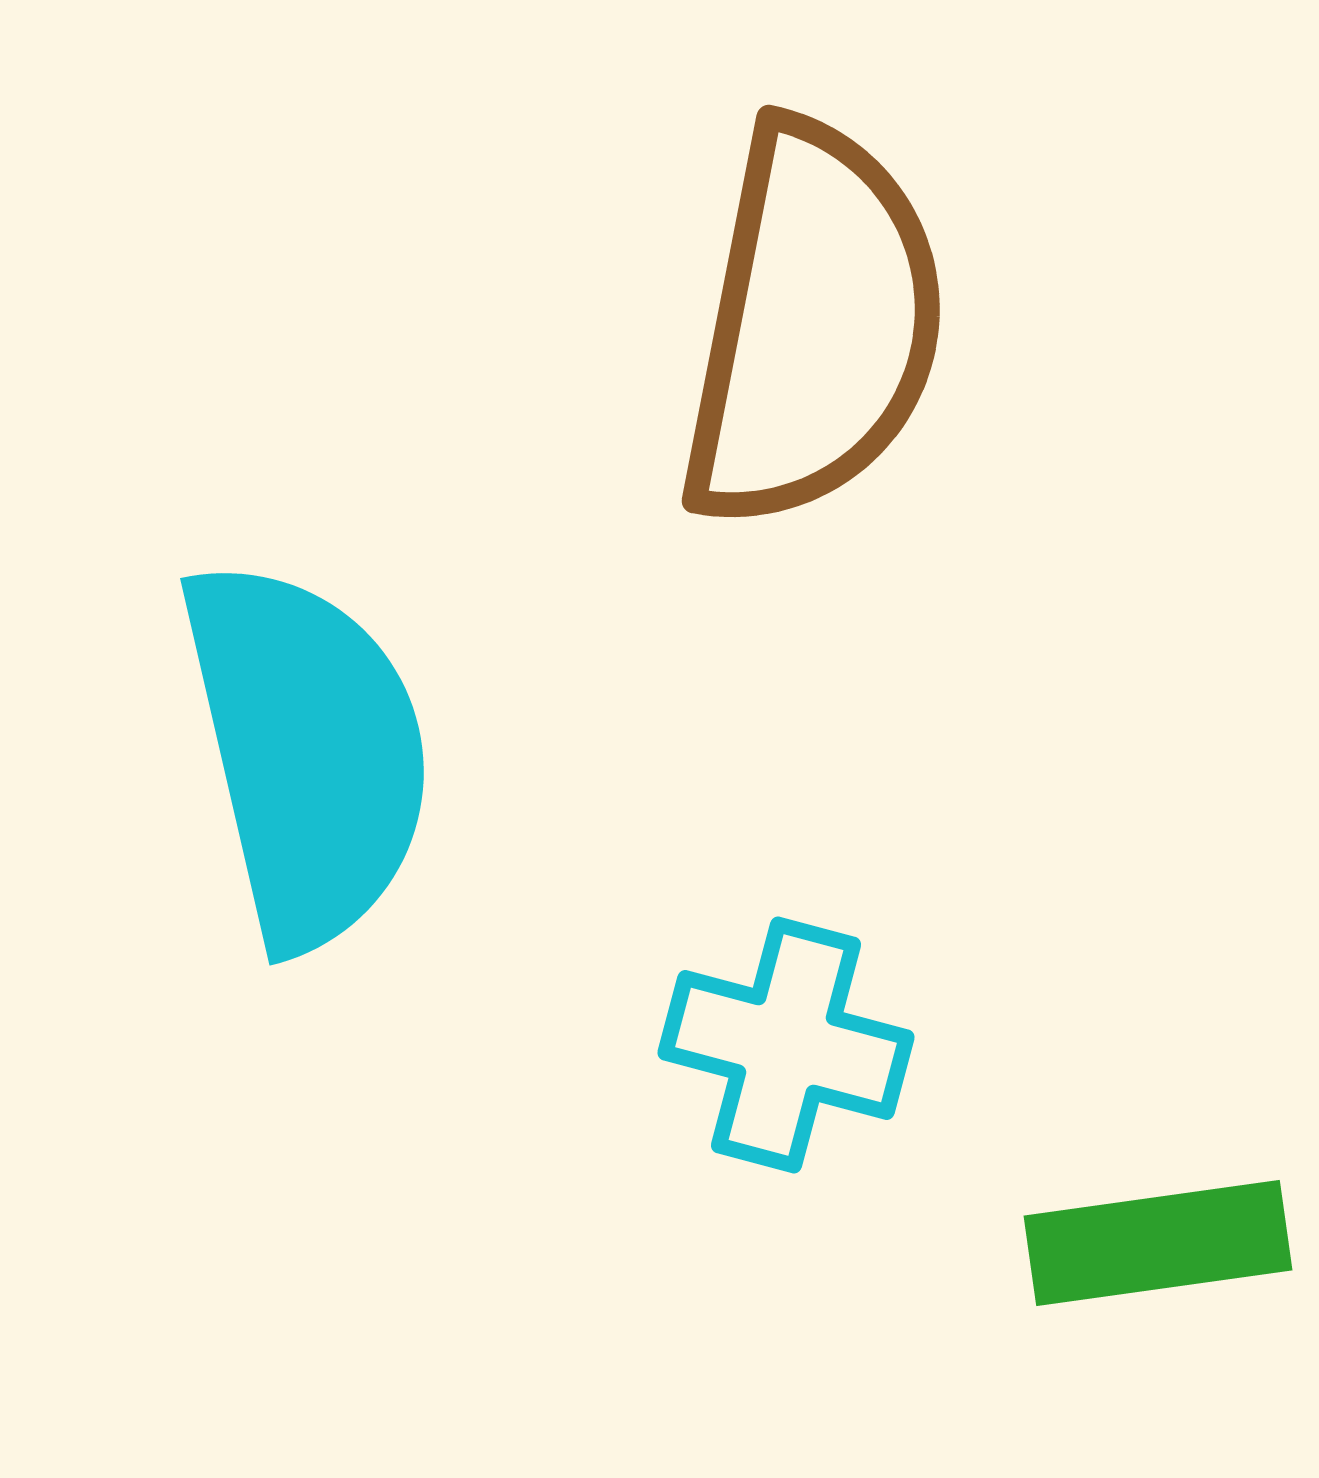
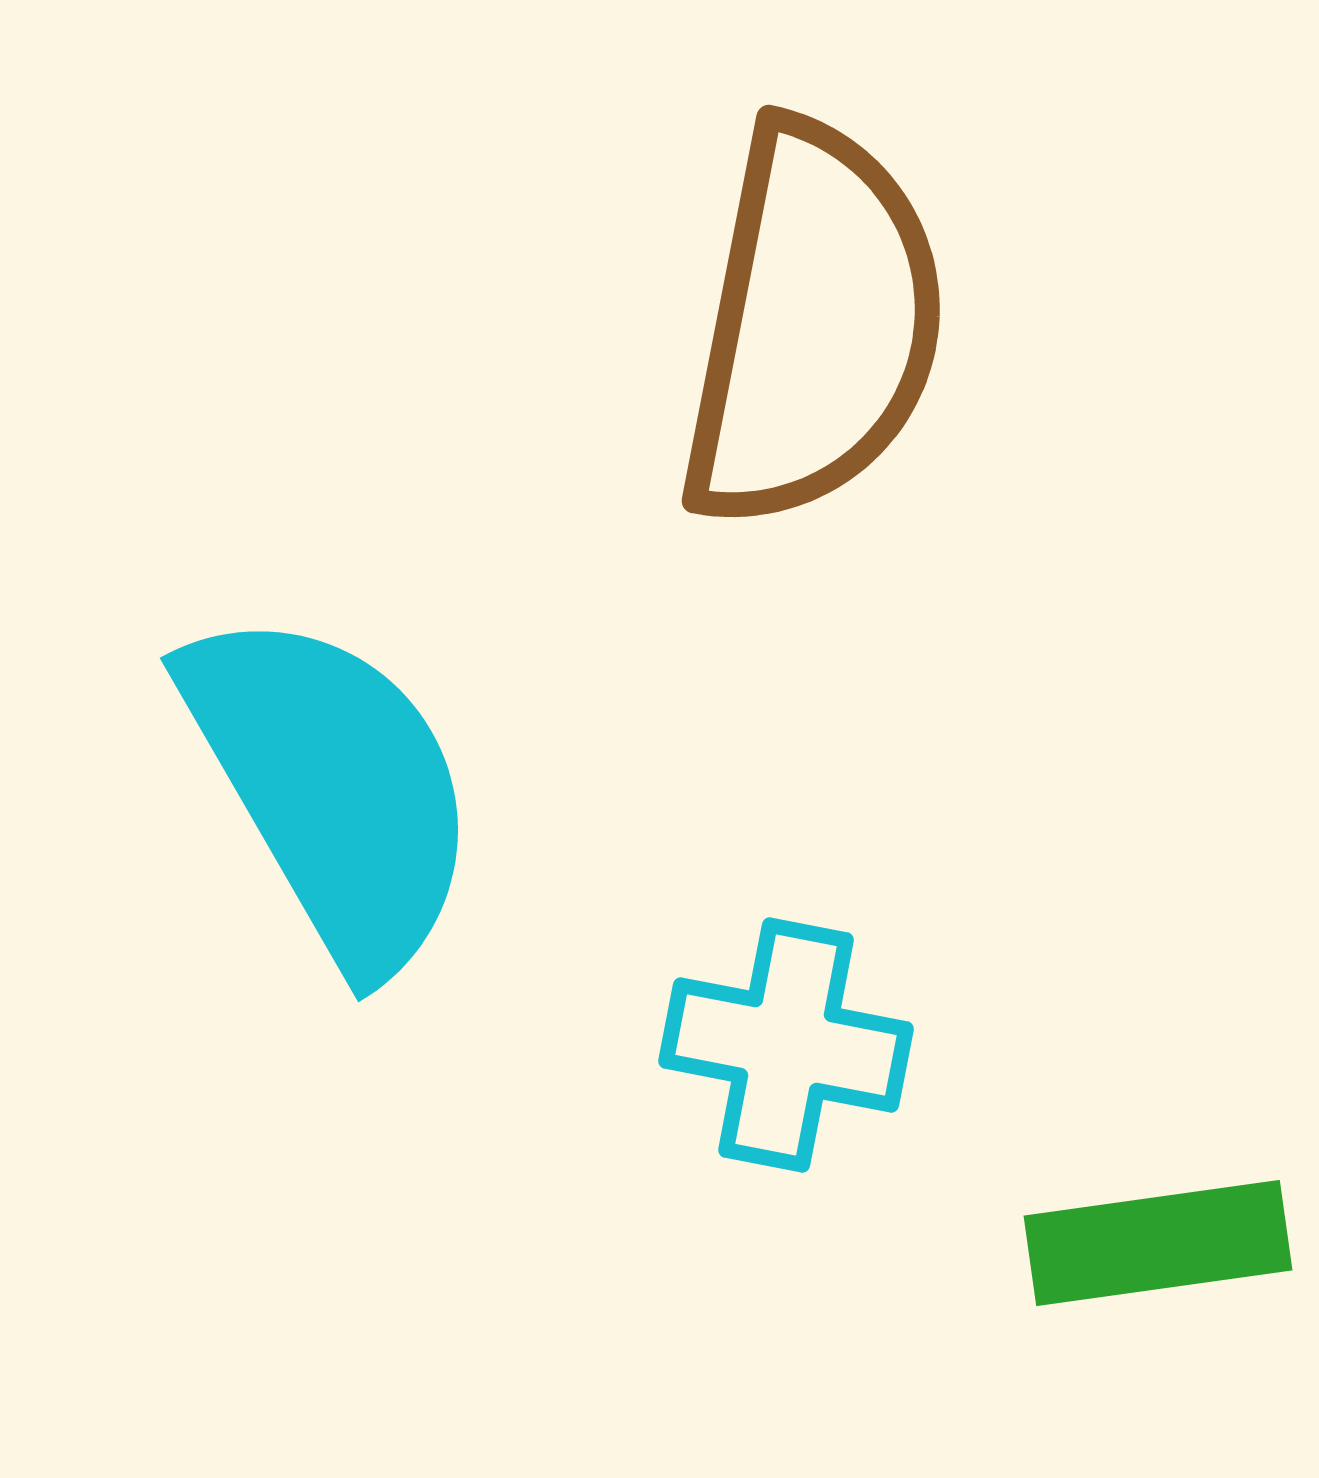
cyan semicircle: moved 25 px right, 35 px down; rotated 17 degrees counterclockwise
cyan cross: rotated 4 degrees counterclockwise
